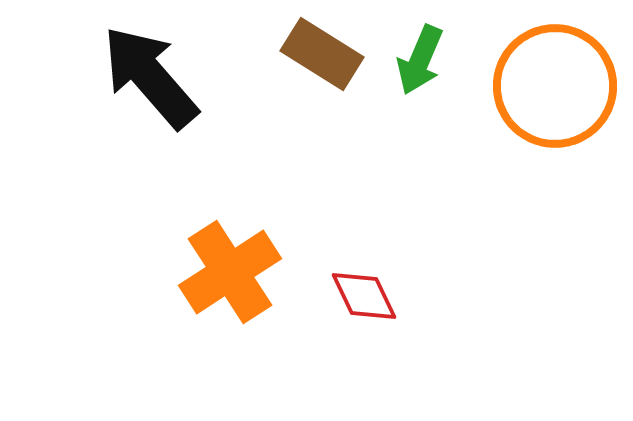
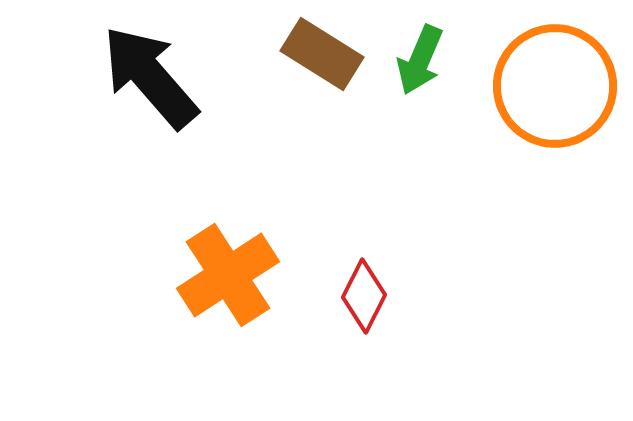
orange cross: moved 2 px left, 3 px down
red diamond: rotated 52 degrees clockwise
